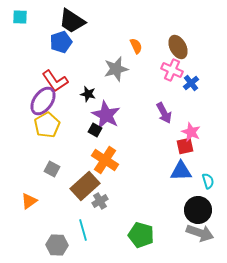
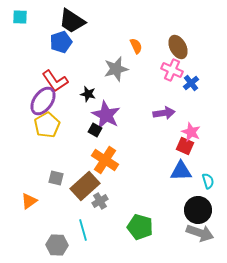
purple arrow: rotated 70 degrees counterclockwise
red square: rotated 36 degrees clockwise
gray square: moved 4 px right, 9 px down; rotated 14 degrees counterclockwise
green pentagon: moved 1 px left, 8 px up
